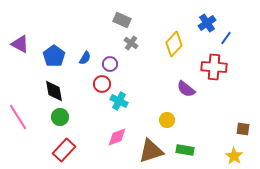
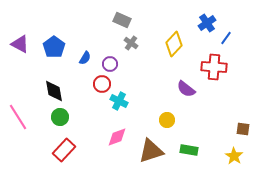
blue pentagon: moved 9 px up
green rectangle: moved 4 px right
